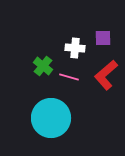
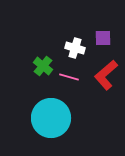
white cross: rotated 12 degrees clockwise
